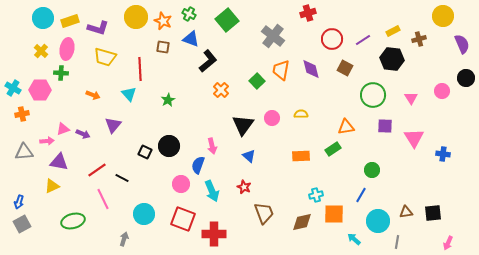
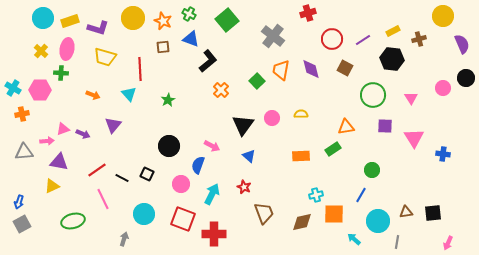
yellow circle at (136, 17): moved 3 px left, 1 px down
brown square at (163, 47): rotated 16 degrees counterclockwise
pink circle at (442, 91): moved 1 px right, 3 px up
pink arrow at (212, 146): rotated 49 degrees counterclockwise
black square at (145, 152): moved 2 px right, 22 px down
cyan arrow at (212, 191): moved 3 px down; rotated 130 degrees counterclockwise
